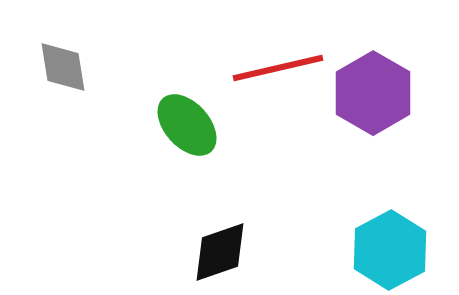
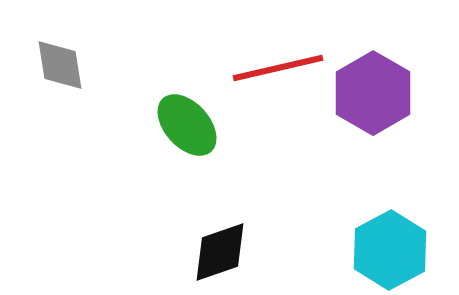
gray diamond: moved 3 px left, 2 px up
